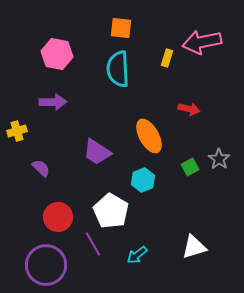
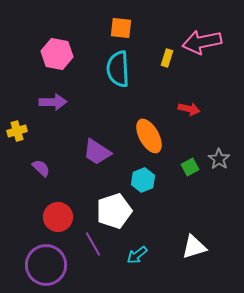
white pentagon: moved 3 px right; rotated 24 degrees clockwise
